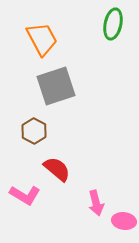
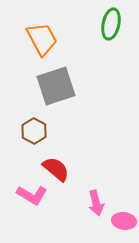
green ellipse: moved 2 px left
red semicircle: moved 1 px left
pink L-shape: moved 7 px right
